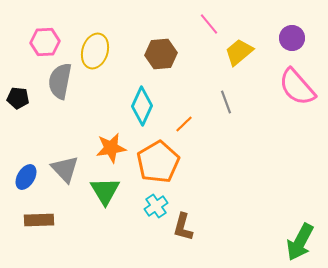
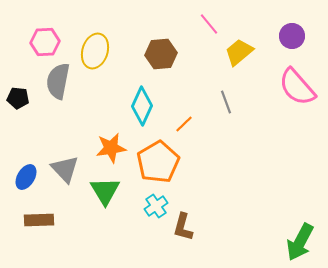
purple circle: moved 2 px up
gray semicircle: moved 2 px left
